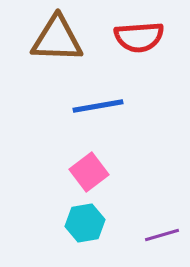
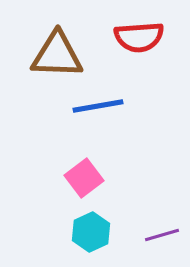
brown triangle: moved 16 px down
pink square: moved 5 px left, 6 px down
cyan hexagon: moved 6 px right, 9 px down; rotated 15 degrees counterclockwise
